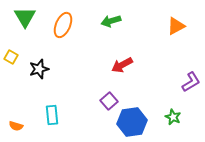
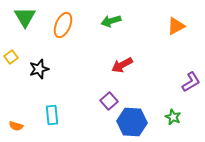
yellow square: rotated 24 degrees clockwise
blue hexagon: rotated 12 degrees clockwise
